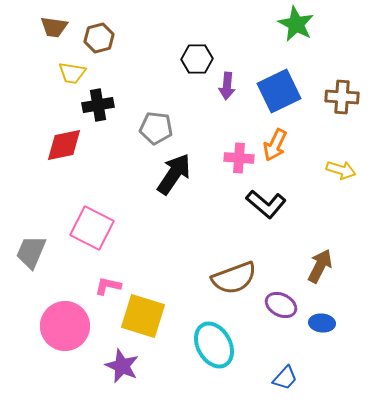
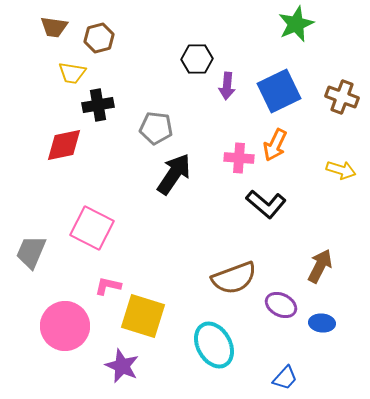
green star: rotated 21 degrees clockwise
brown cross: rotated 16 degrees clockwise
